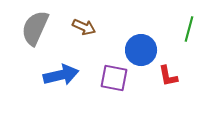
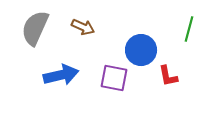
brown arrow: moved 1 px left
